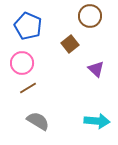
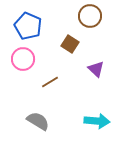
brown square: rotated 18 degrees counterclockwise
pink circle: moved 1 px right, 4 px up
brown line: moved 22 px right, 6 px up
